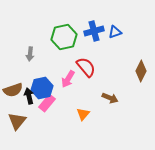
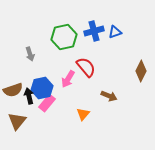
gray arrow: rotated 24 degrees counterclockwise
brown arrow: moved 1 px left, 2 px up
